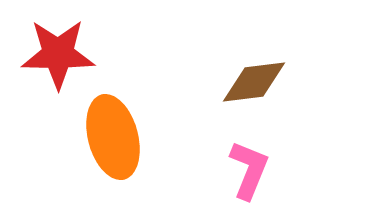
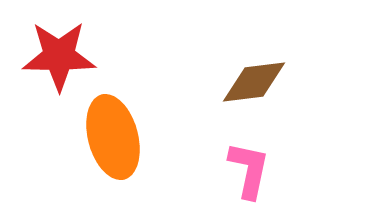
red star: moved 1 px right, 2 px down
pink L-shape: rotated 10 degrees counterclockwise
